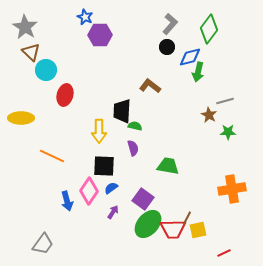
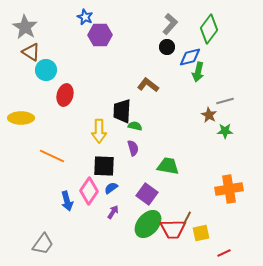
brown triangle: rotated 12 degrees counterclockwise
brown L-shape: moved 2 px left, 1 px up
green star: moved 3 px left, 1 px up
orange cross: moved 3 px left
purple square: moved 4 px right, 5 px up
yellow square: moved 3 px right, 3 px down
